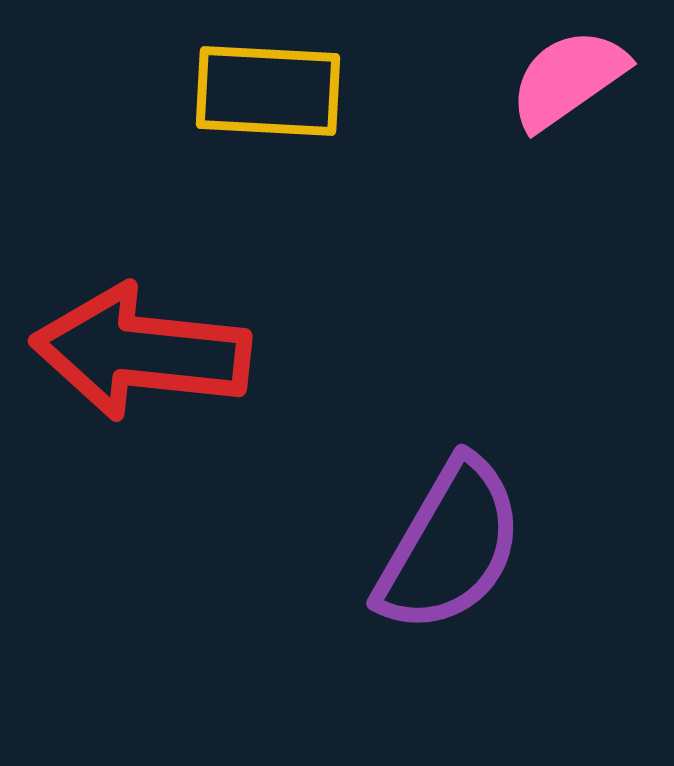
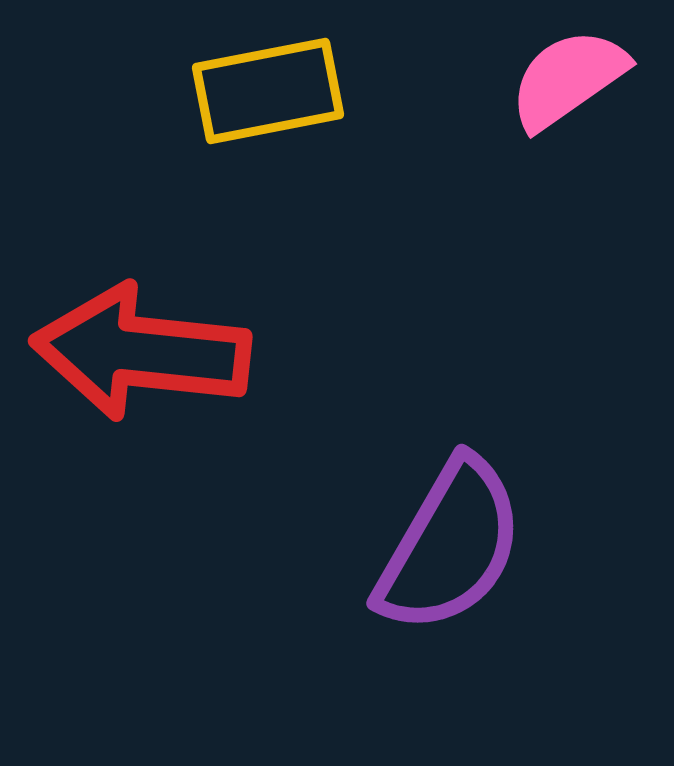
yellow rectangle: rotated 14 degrees counterclockwise
